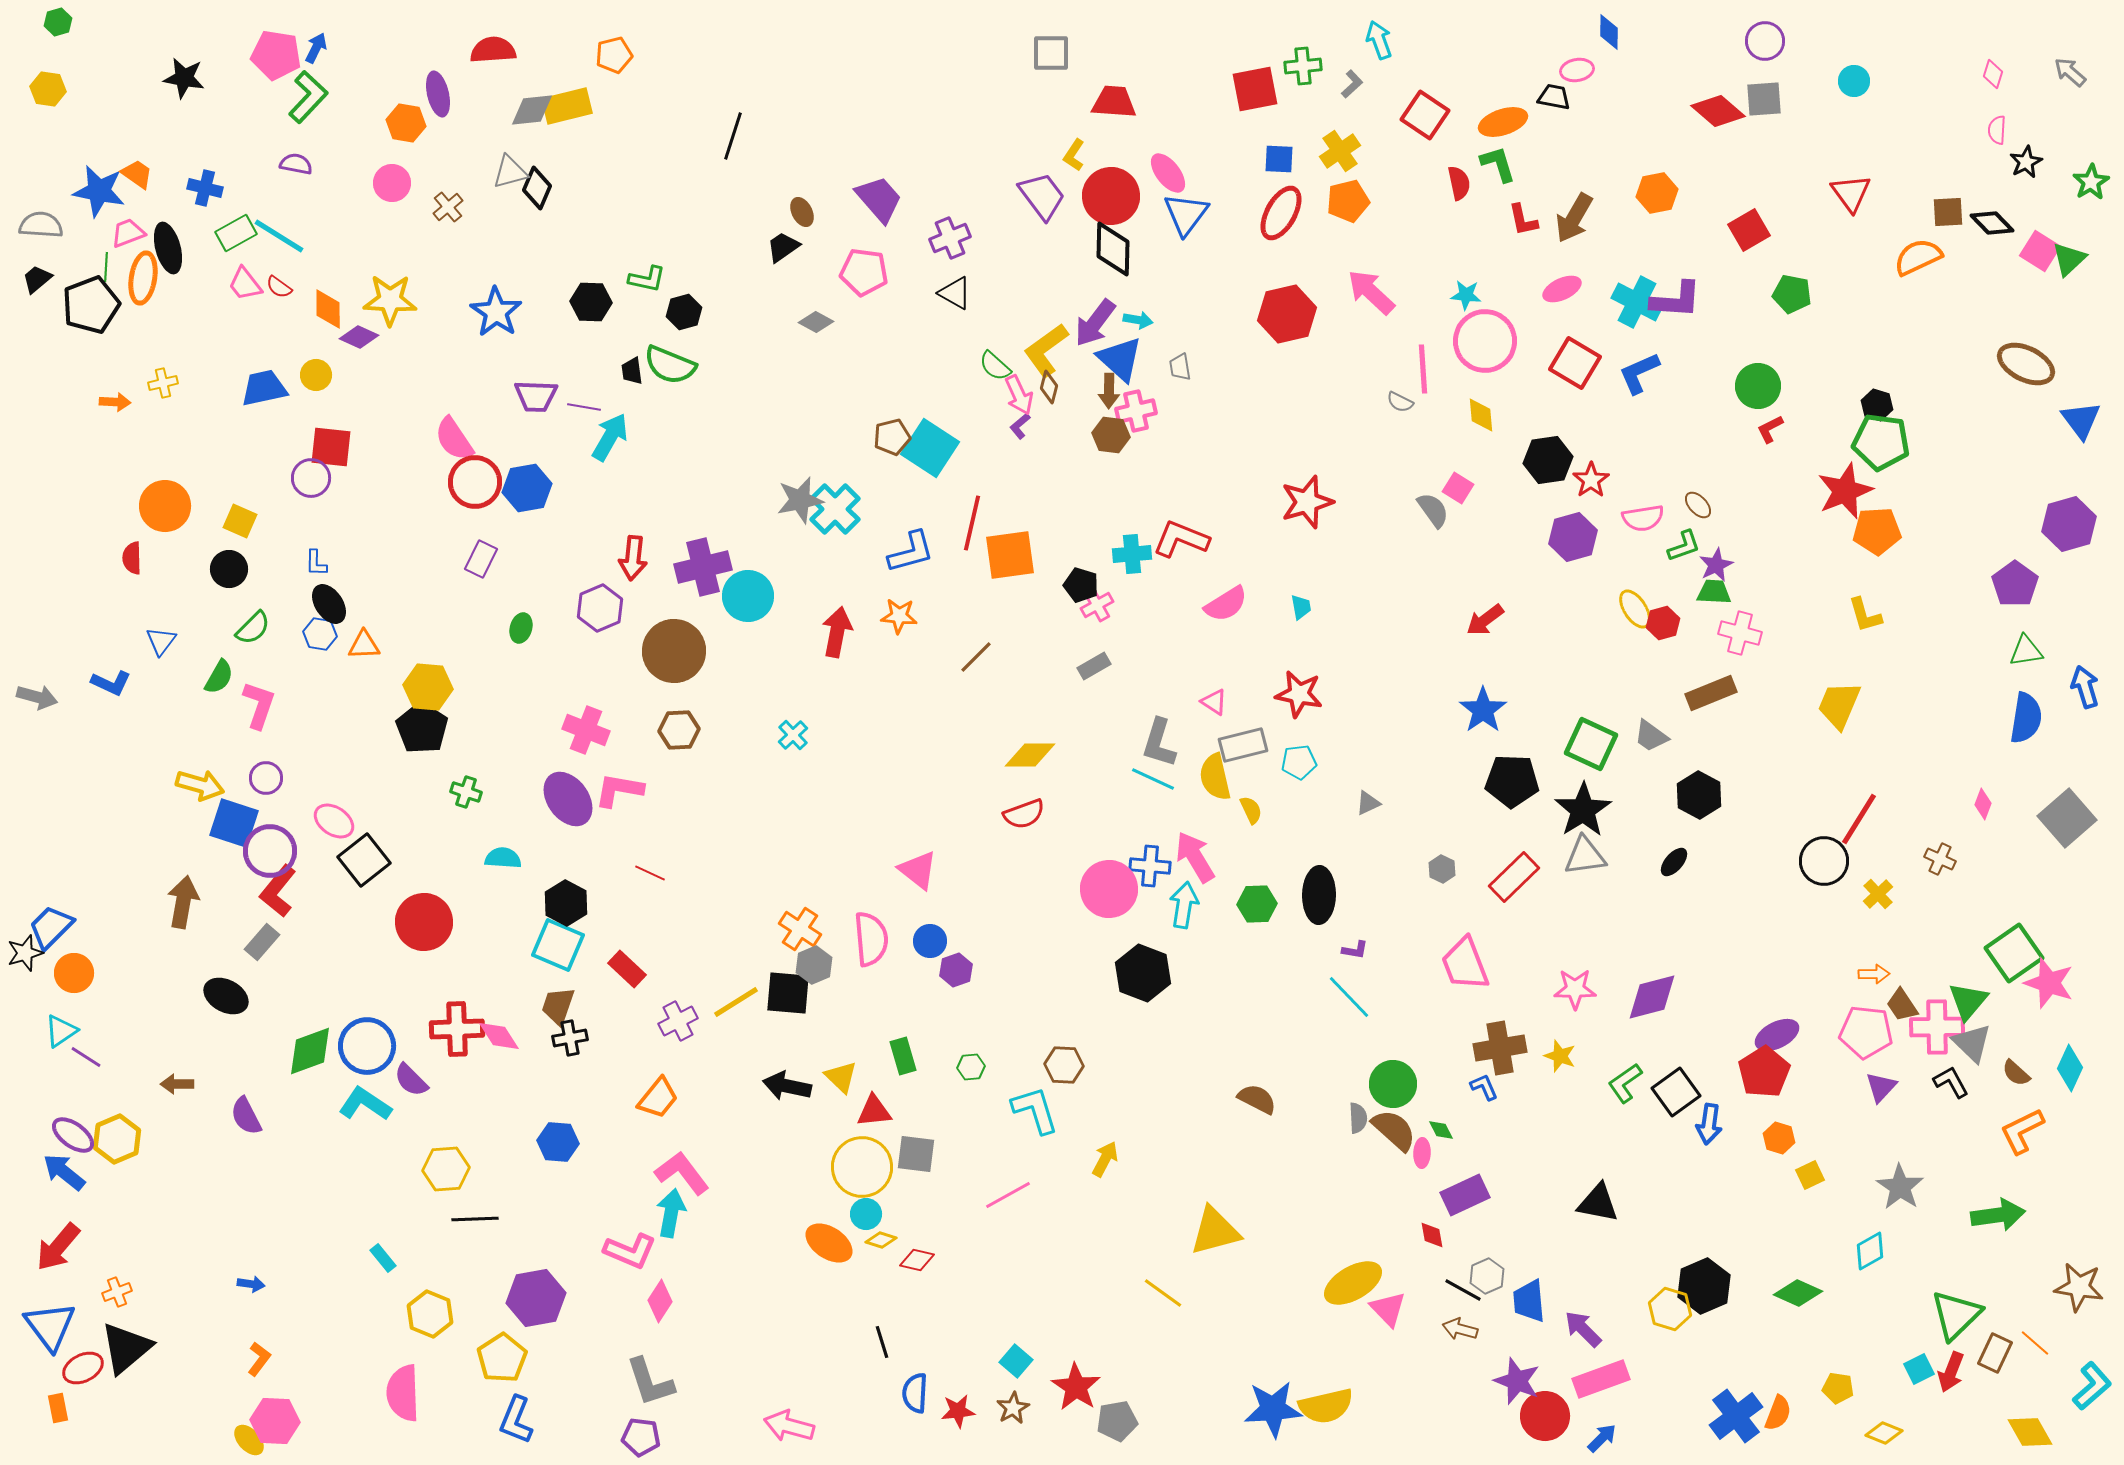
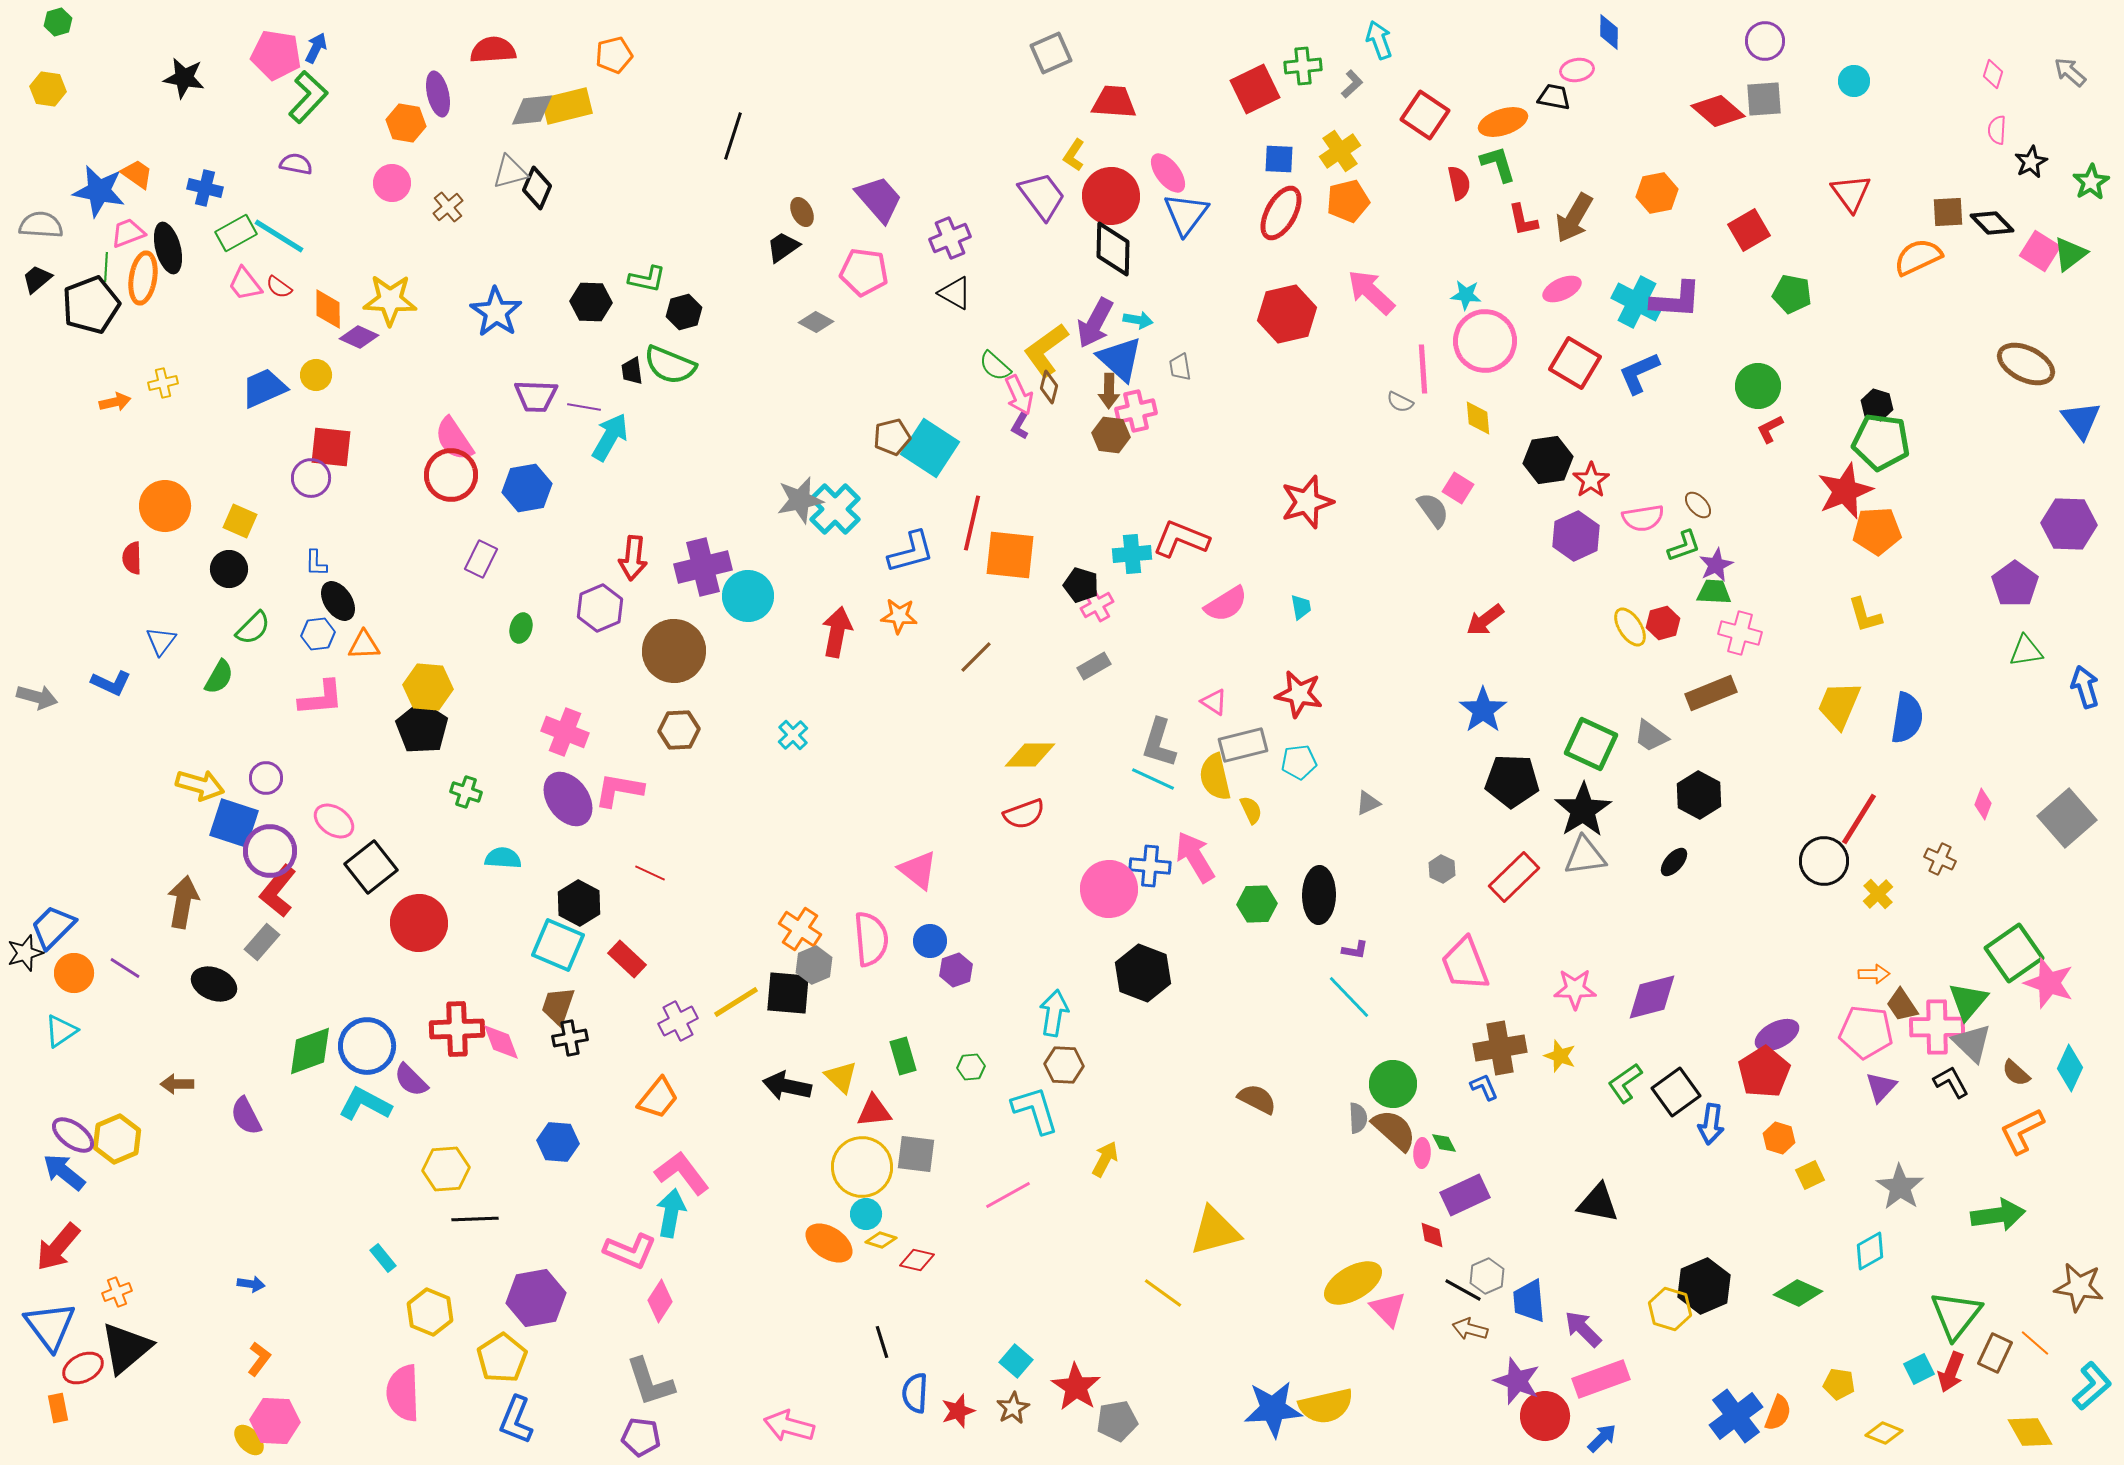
gray square at (1051, 53): rotated 24 degrees counterclockwise
red square at (1255, 89): rotated 15 degrees counterclockwise
black star at (2026, 162): moved 5 px right
green triangle at (2069, 259): moved 1 px right, 5 px up; rotated 6 degrees clockwise
purple arrow at (1095, 323): rotated 9 degrees counterclockwise
blue trapezoid at (264, 388): rotated 12 degrees counterclockwise
orange arrow at (115, 402): rotated 16 degrees counterclockwise
yellow diamond at (1481, 415): moved 3 px left, 3 px down
purple L-shape at (1020, 426): rotated 20 degrees counterclockwise
red circle at (475, 482): moved 24 px left, 7 px up
purple hexagon at (2069, 524): rotated 18 degrees clockwise
purple hexagon at (1573, 537): moved 3 px right, 1 px up; rotated 9 degrees counterclockwise
orange square at (1010, 555): rotated 14 degrees clockwise
black ellipse at (329, 604): moved 9 px right, 3 px up
yellow ellipse at (1635, 609): moved 5 px left, 18 px down
blue hexagon at (320, 634): moved 2 px left; rotated 16 degrees counterclockwise
pink L-shape at (259, 705): moved 62 px right, 7 px up; rotated 66 degrees clockwise
blue semicircle at (2026, 718): moved 119 px left
pink cross at (586, 730): moved 21 px left, 2 px down
black square at (364, 860): moved 7 px right, 7 px down
black hexagon at (566, 903): moved 13 px right
cyan arrow at (1184, 905): moved 130 px left, 108 px down
red circle at (424, 922): moved 5 px left, 1 px down
blue trapezoid at (51, 927): moved 2 px right
red rectangle at (627, 969): moved 10 px up
black ellipse at (226, 996): moved 12 px left, 12 px up; rotated 6 degrees counterclockwise
pink diamond at (499, 1036): moved 2 px right, 6 px down; rotated 12 degrees clockwise
purple line at (86, 1057): moved 39 px right, 89 px up
cyan L-shape at (365, 1104): rotated 6 degrees counterclockwise
blue arrow at (1709, 1124): moved 2 px right
green diamond at (1441, 1130): moved 3 px right, 13 px down
yellow hexagon at (430, 1314): moved 2 px up
green triangle at (1956, 1315): rotated 8 degrees counterclockwise
brown arrow at (1460, 1329): moved 10 px right
yellow pentagon at (1838, 1388): moved 1 px right, 4 px up
red star at (958, 1411): rotated 12 degrees counterclockwise
